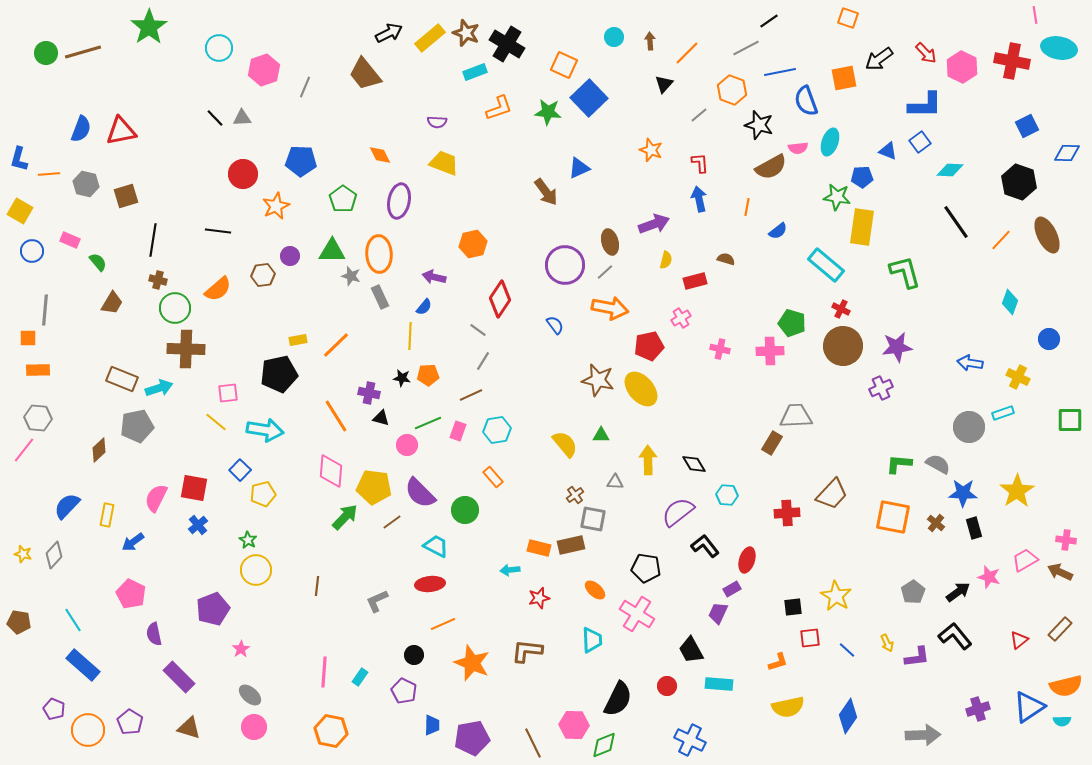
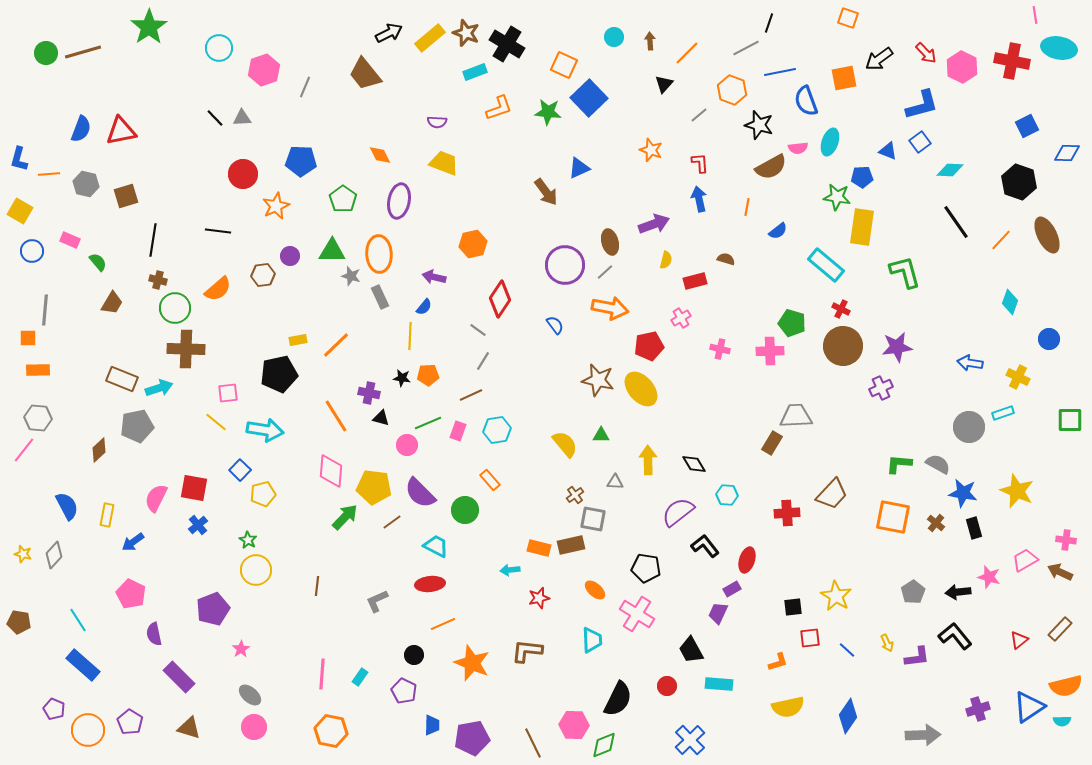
black line at (769, 21): moved 2 px down; rotated 36 degrees counterclockwise
blue L-shape at (925, 105): moved 3 px left; rotated 15 degrees counterclockwise
orange rectangle at (493, 477): moved 3 px left, 3 px down
yellow star at (1017, 491): rotated 16 degrees counterclockwise
blue star at (963, 493): rotated 8 degrees clockwise
blue semicircle at (67, 506): rotated 108 degrees clockwise
black arrow at (958, 592): rotated 150 degrees counterclockwise
cyan line at (73, 620): moved 5 px right
pink line at (324, 672): moved 2 px left, 2 px down
blue cross at (690, 740): rotated 20 degrees clockwise
